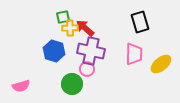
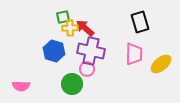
pink semicircle: rotated 18 degrees clockwise
